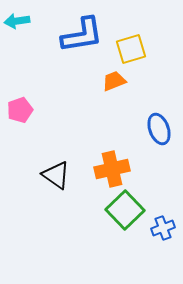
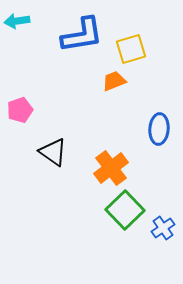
blue ellipse: rotated 24 degrees clockwise
orange cross: moved 1 px left, 1 px up; rotated 24 degrees counterclockwise
black triangle: moved 3 px left, 23 px up
blue cross: rotated 15 degrees counterclockwise
